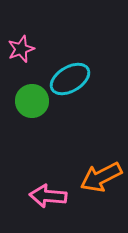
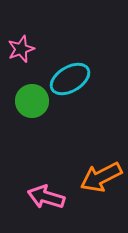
pink arrow: moved 2 px left, 1 px down; rotated 12 degrees clockwise
